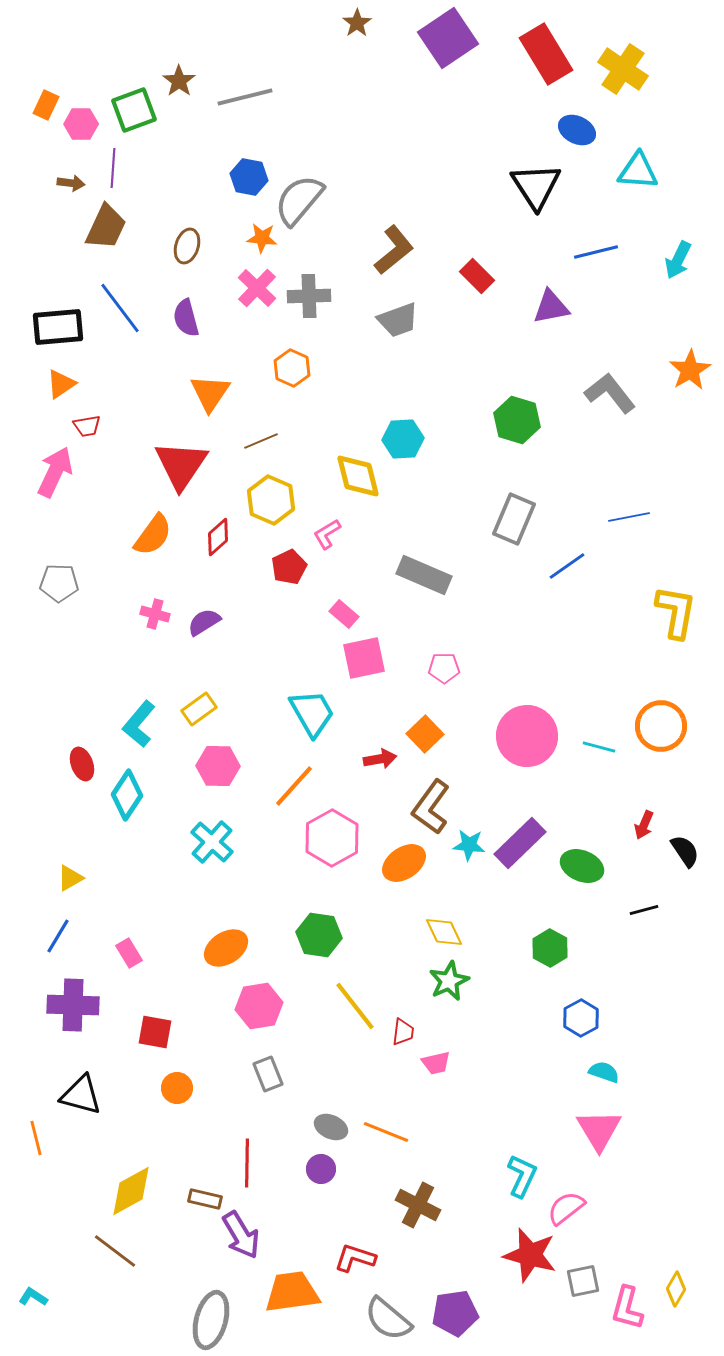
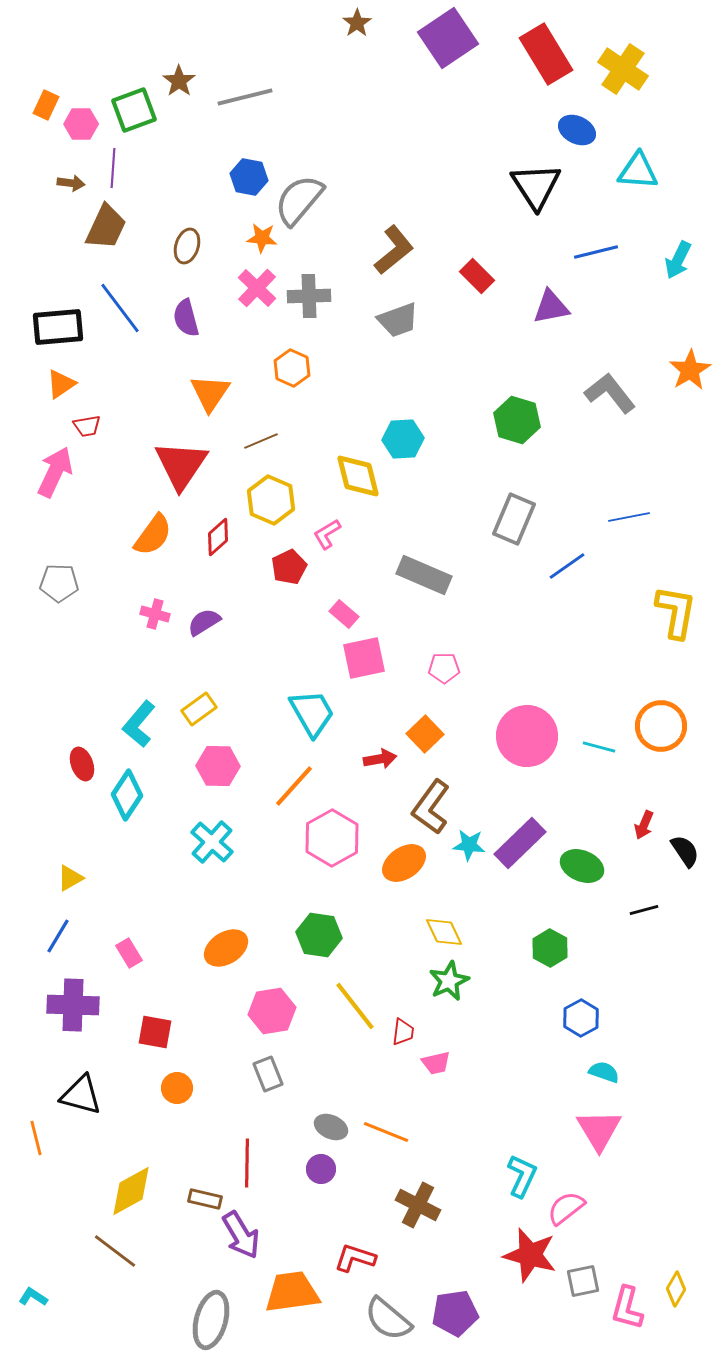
pink hexagon at (259, 1006): moved 13 px right, 5 px down
